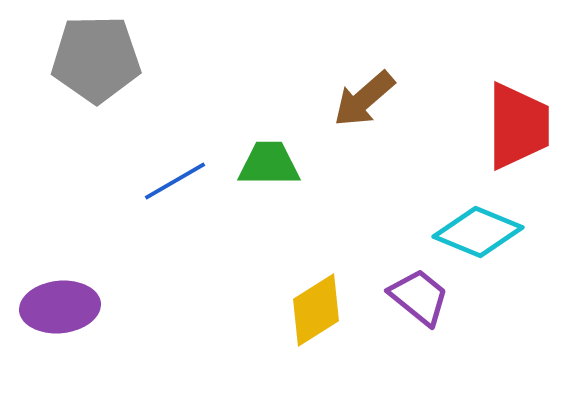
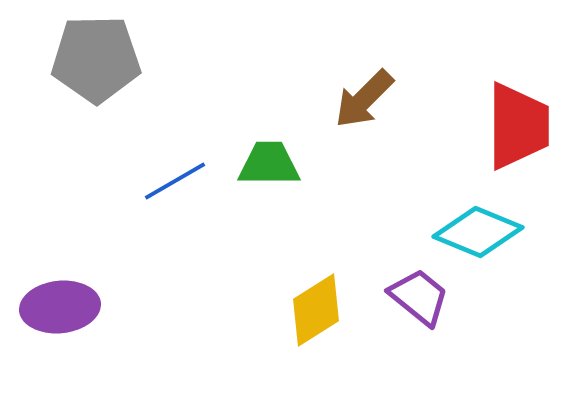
brown arrow: rotated 4 degrees counterclockwise
